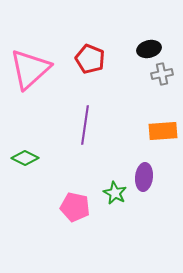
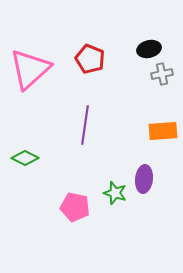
purple ellipse: moved 2 px down
green star: rotated 10 degrees counterclockwise
